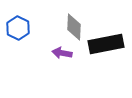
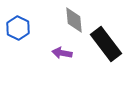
gray diamond: moved 7 px up; rotated 8 degrees counterclockwise
black rectangle: rotated 64 degrees clockwise
